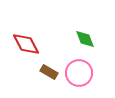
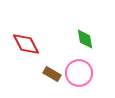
green diamond: rotated 10 degrees clockwise
brown rectangle: moved 3 px right, 2 px down
